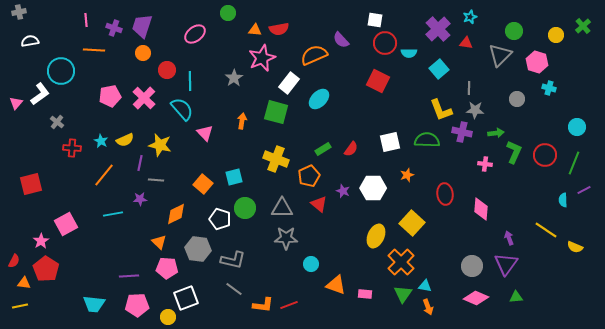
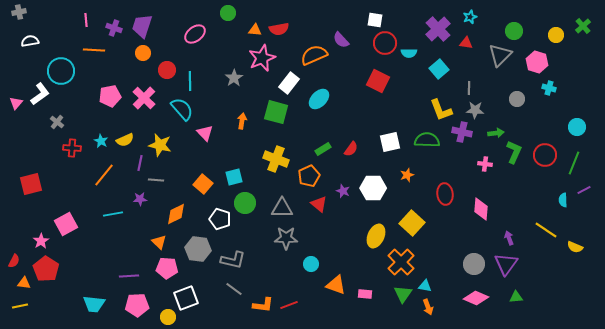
green circle at (245, 208): moved 5 px up
gray circle at (472, 266): moved 2 px right, 2 px up
